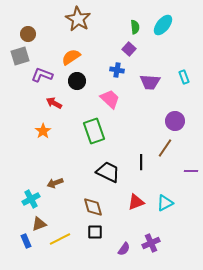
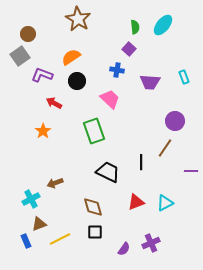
gray square: rotated 18 degrees counterclockwise
